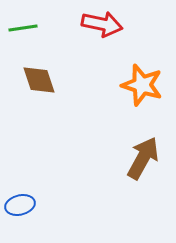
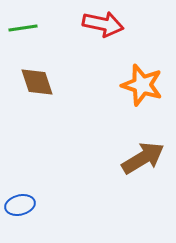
red arrow: moved 1 px right
brown diamond: moved 2 px left, 2 px down
brown arrow: rotated 30 degrees clockwise
